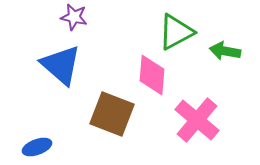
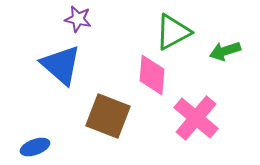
purple star: moved 4 px right, 2 px down
green triangle: moved 3 px left
green arrow: rotated 28 degrees counterclockwise
brown square: moved 4 px left, 2 px down
pink cross: moved 1 px left, 2 px up
blue ellipse: moved 2 px left
